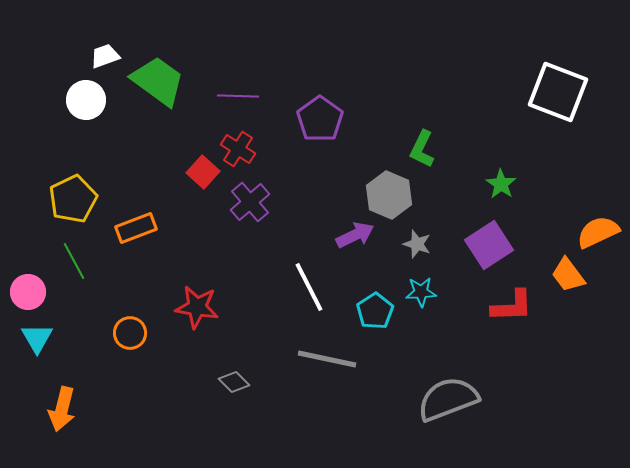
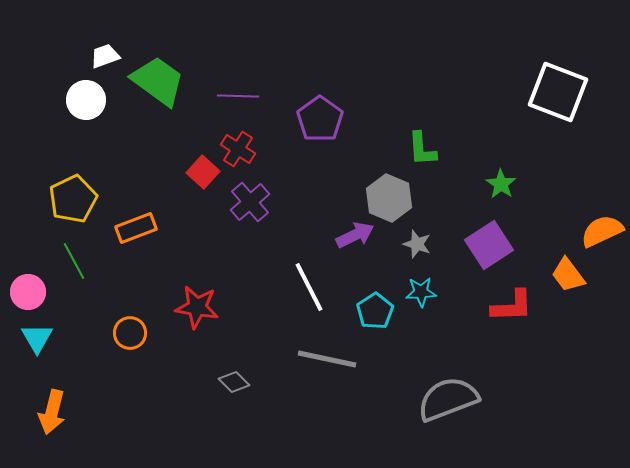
green L-shape: rotated 30 degrees counterclockwise
gray hexagon: moved 3 px down
orange semicircle: moved 4 px right, 1 px up
orange arrow: moved 10 px left, 3 px down
